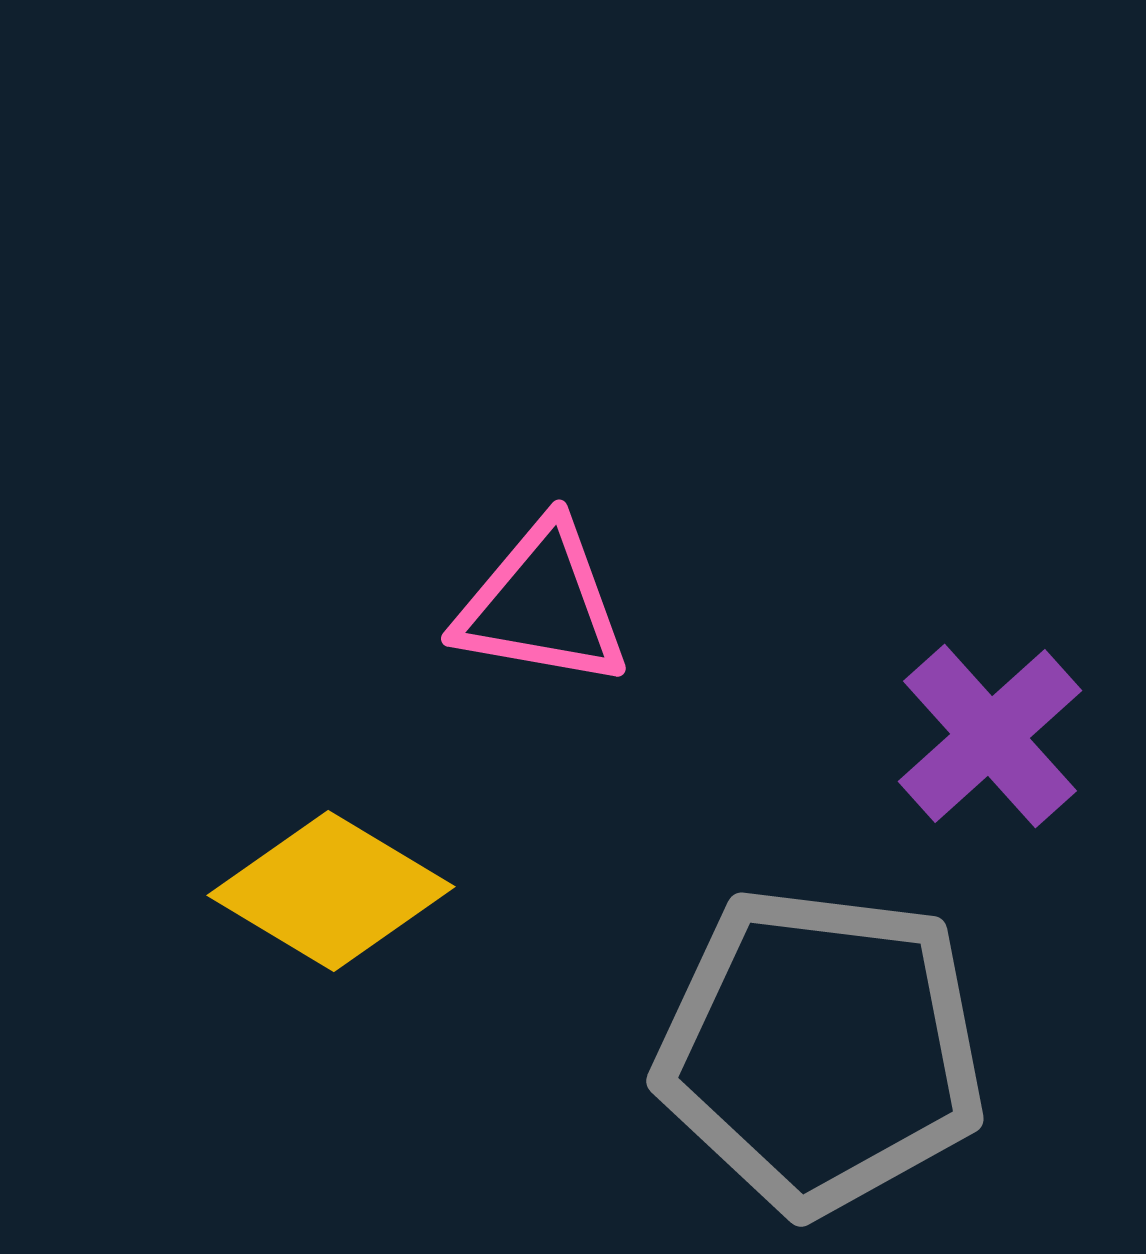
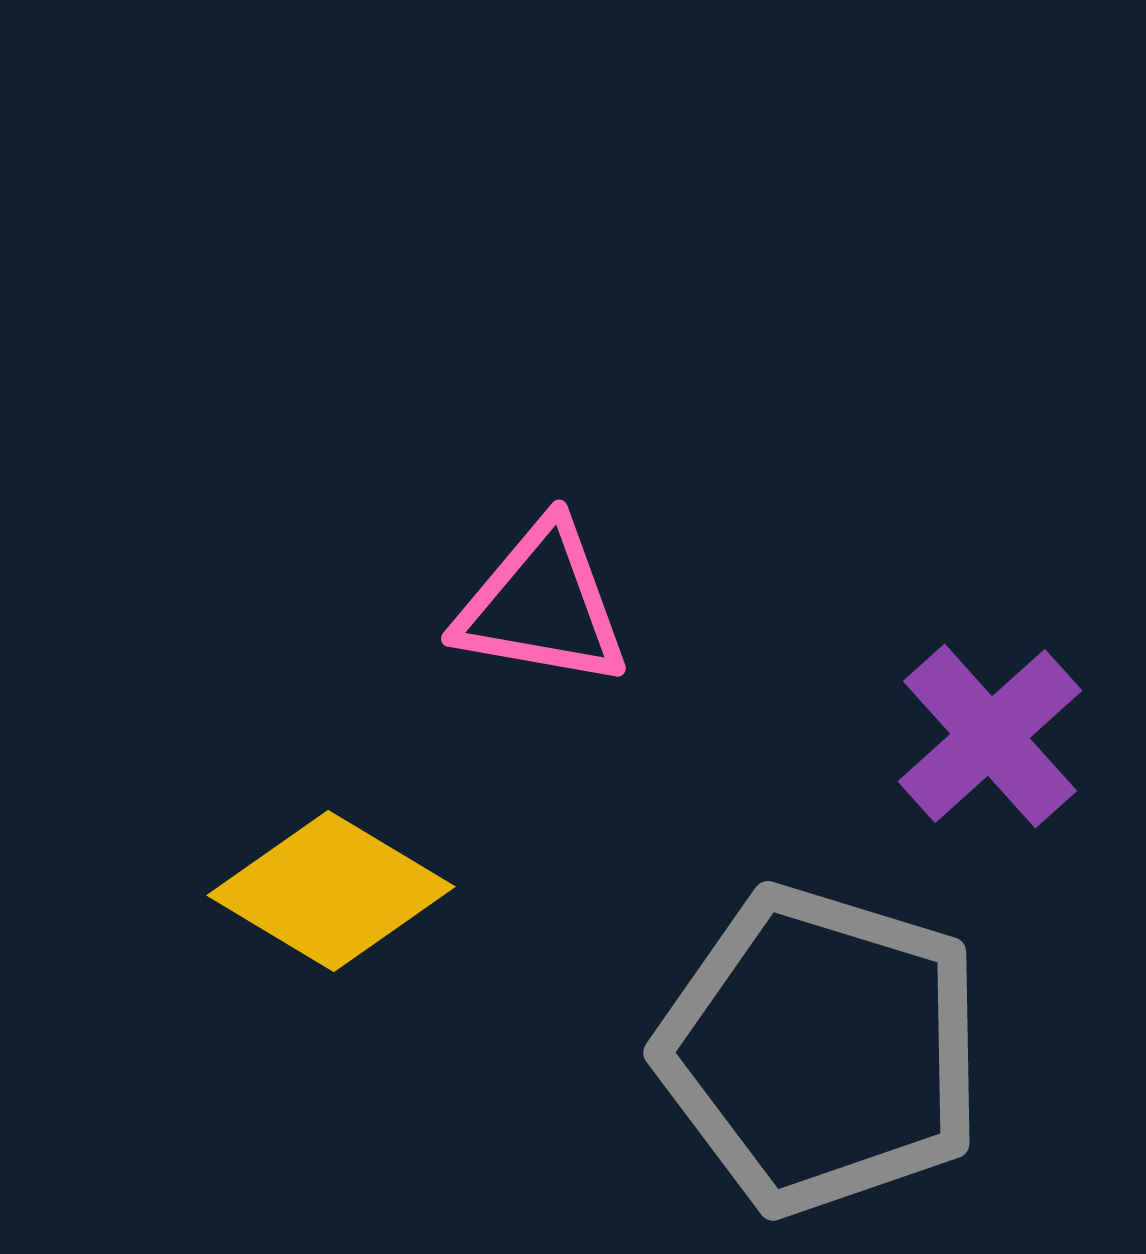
gray pentagon: rotated 10 degrees clockwise
